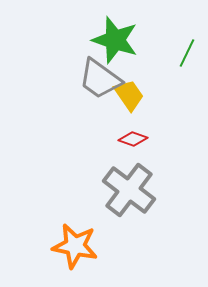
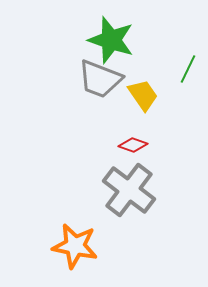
green star: moved 4 px left
green line: moved 1 px right, 16 px down
gray trapezoid: rotated 15 degrees counterclockwise
yellow trapezoid: moved 14 px right
red diamond: moved 6 px down
